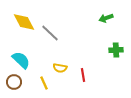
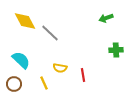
yellow diamond: moved 1 px right, 1 px up
brown circle: moved 2 px down
